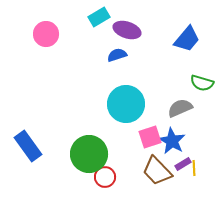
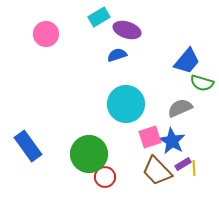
blue trapezoid: moved 22 px down
